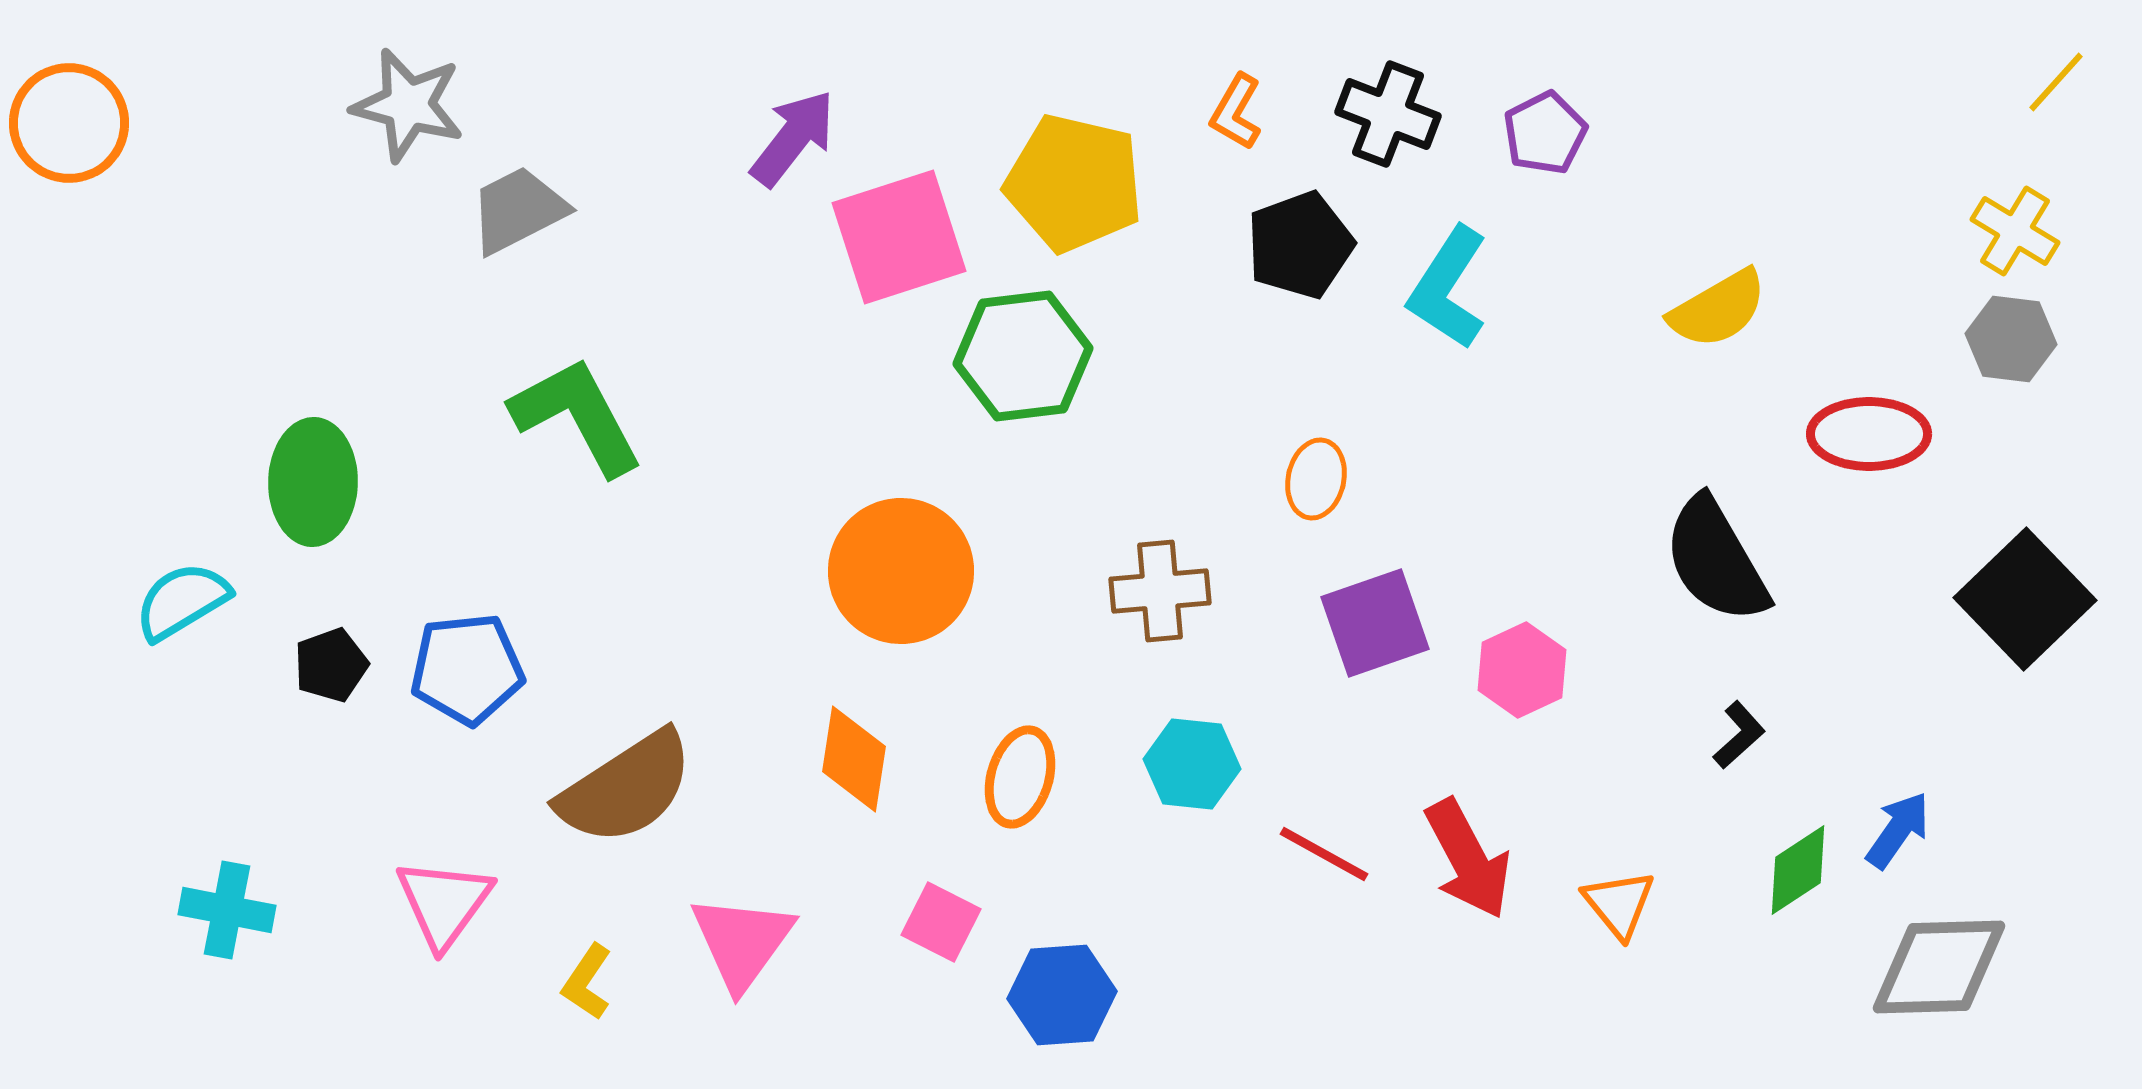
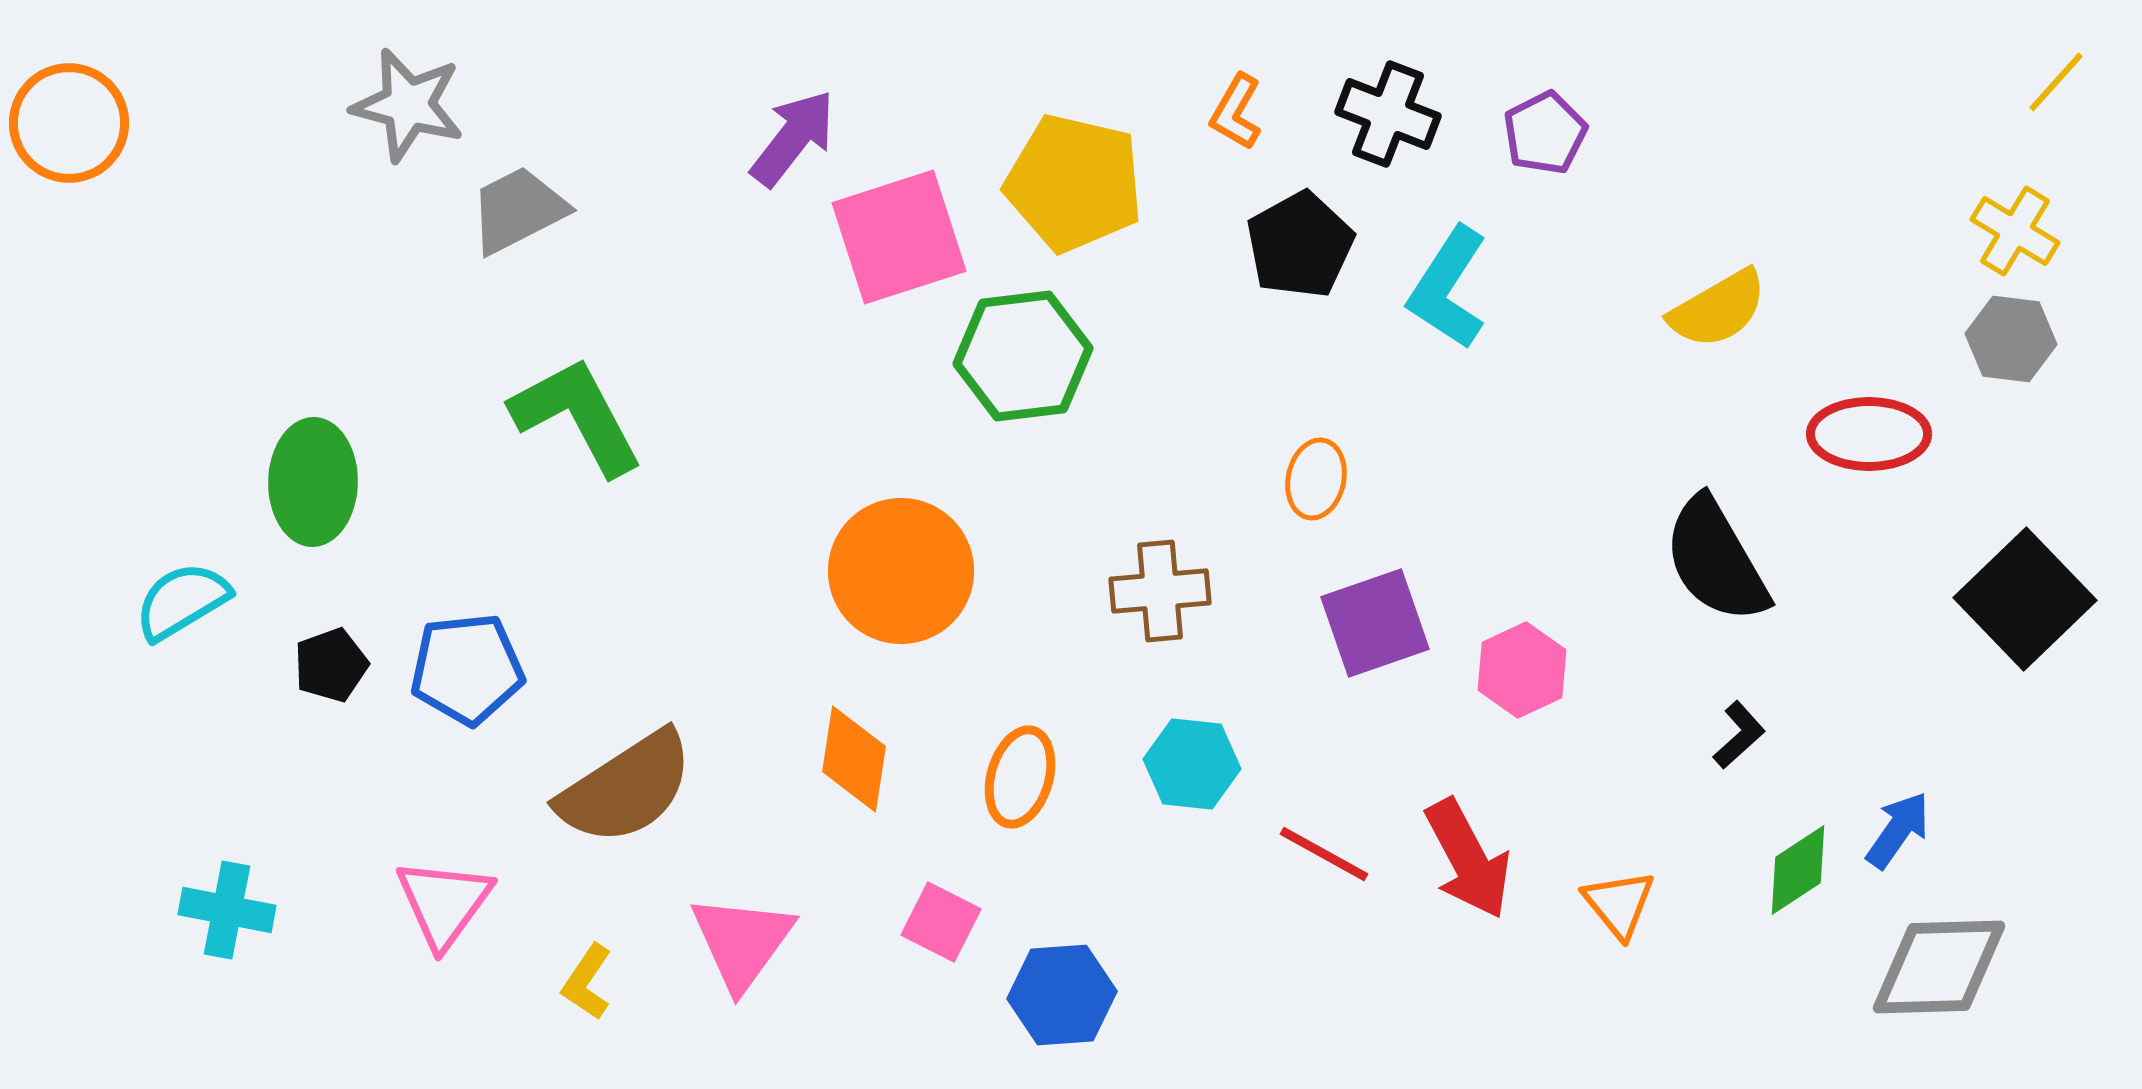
black pentagon at (1300, 245): rotated 9 degrees counterclockwise
